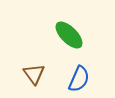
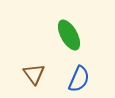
green ellipse: rotated 16 degrees clockwise
